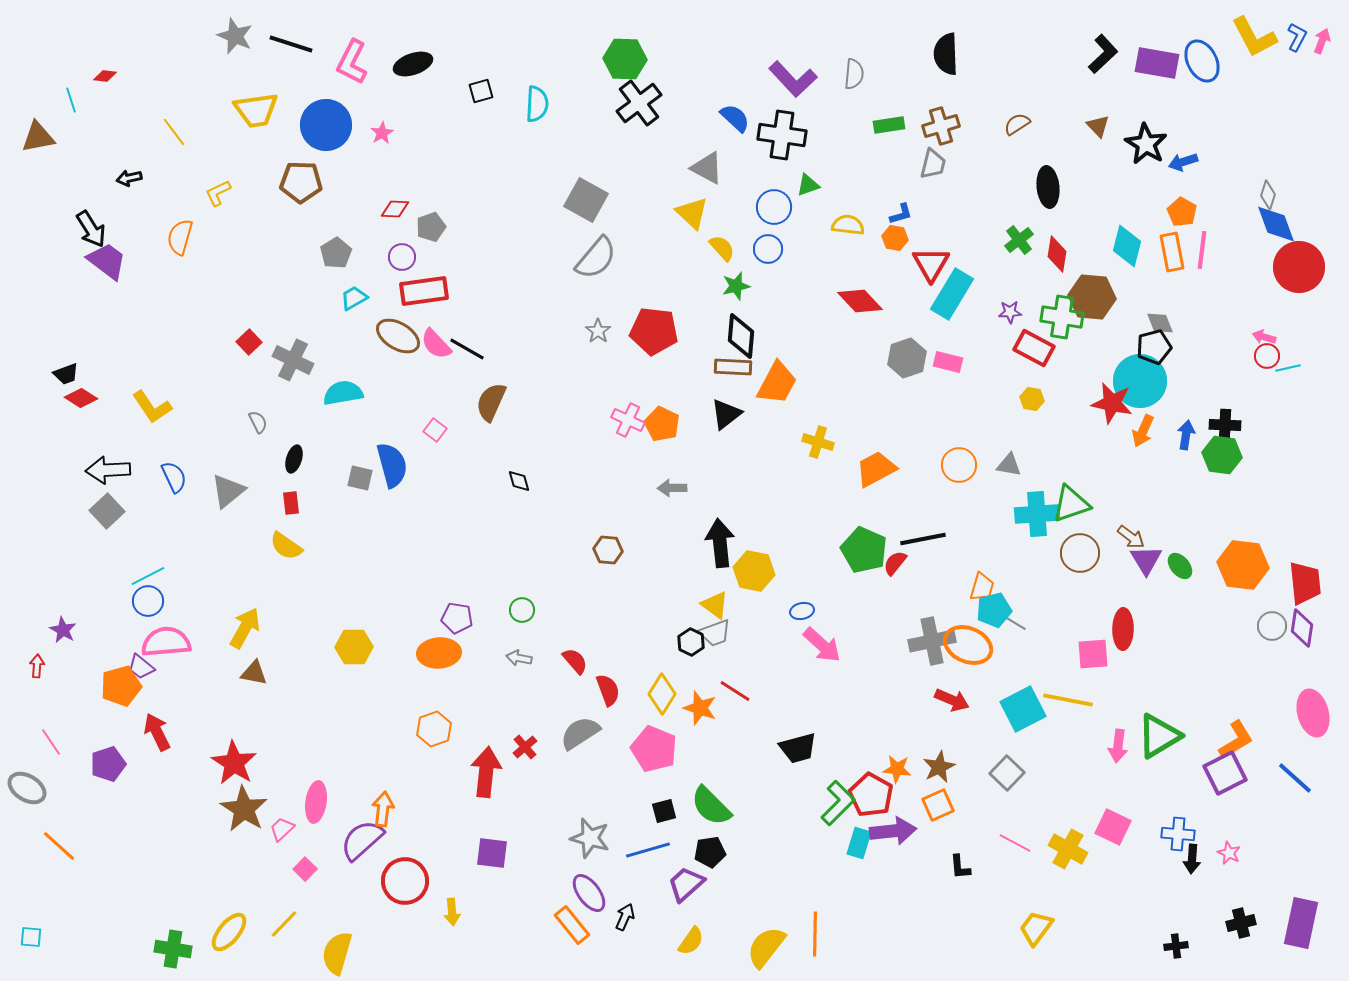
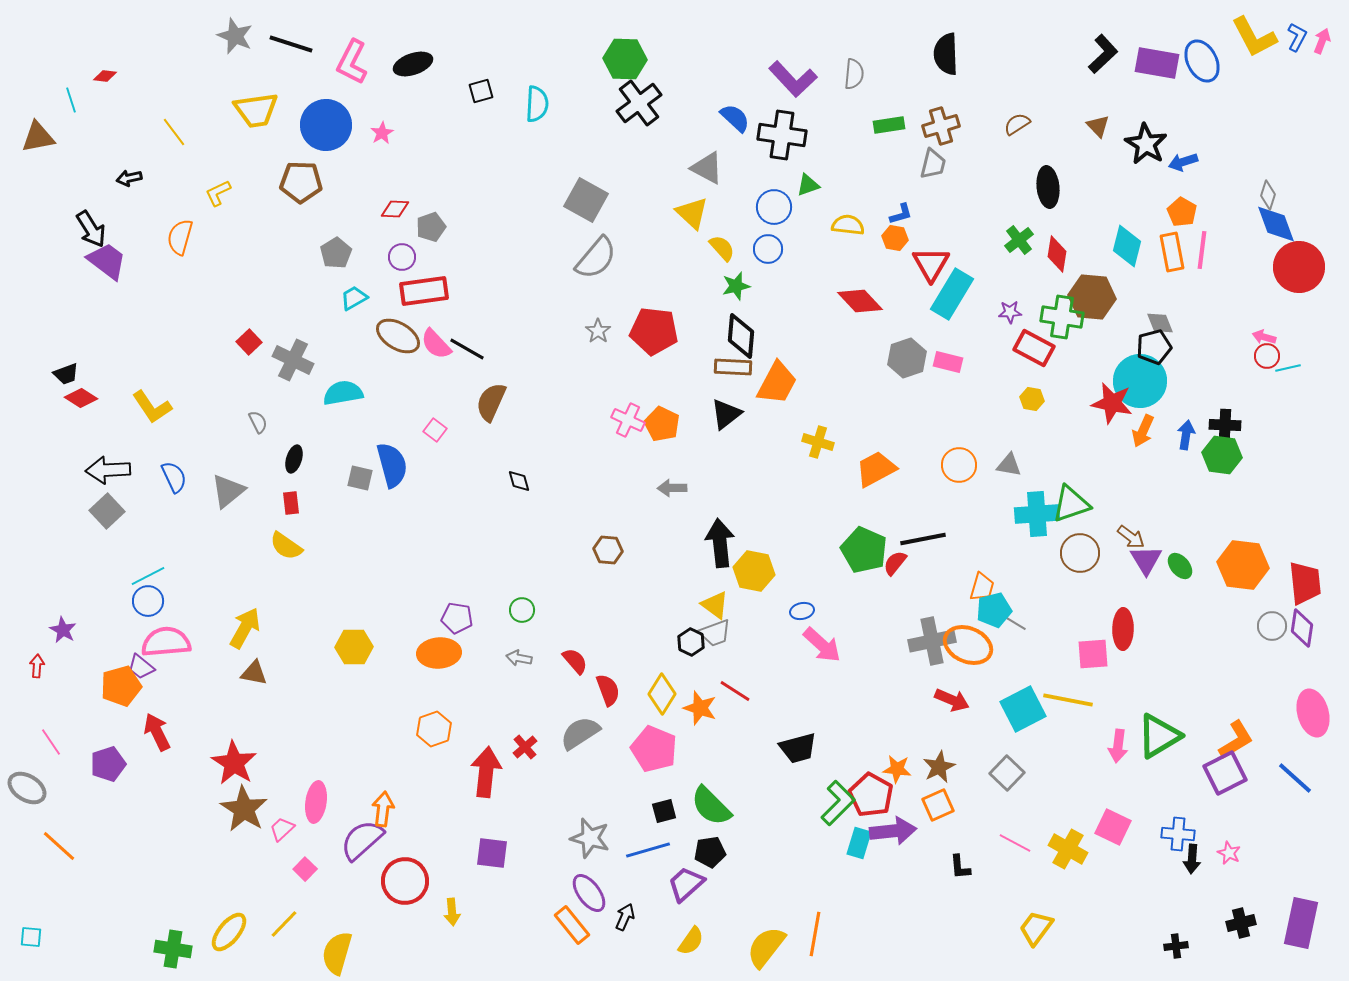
orange line at (815, 934): rotated 9 degrees clockwise
